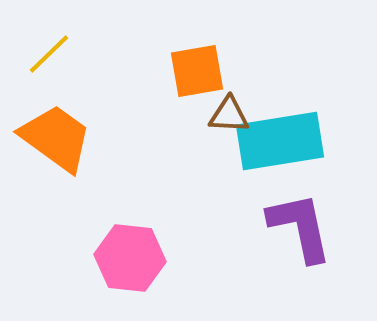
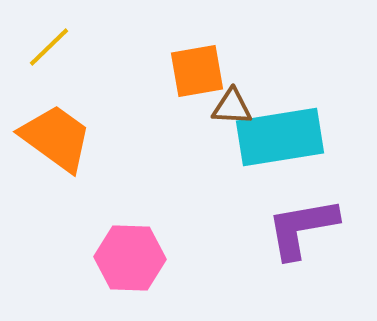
yellow line: moved 7 px up
brown triangle: moved 3 px right, 8 px up
cyan rectangle: moved 4 px up
purple L-shape: moved 2 px right, 1 px down; rotated 88 degrees counterclockwise
pink hexagon: rotated 4 degrees counterclockwise
